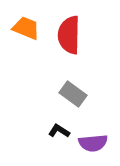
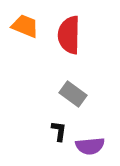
orange trapezoid: moved 1 px left, 2 px up
black L-shape: rotated 65 degrees clockwise
purple semicircle: moved 3 px left, 3 px down
